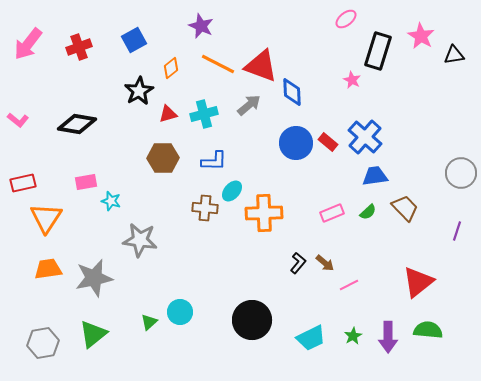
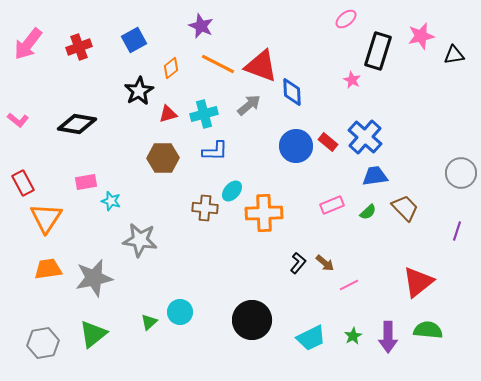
pink star at (421, 36): rotated 28 degrees clockwise
blue circle at (296, 143): moved 3 px down
blue L-shape at (214, 161): moved 1 px right, 10 px up
red rectangle at (23, 183): rotated 75 degrees clockwise
pink rectangle at (332, 213): moved 8 px up
